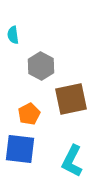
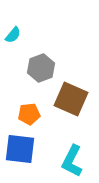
cyan semicircle: rotated 132 degrees counterclockwise
gray hexagon: moved 2 px down; rotated 12 degrees clockwise
brown square: rotated 36 degrees clockwise
orange pentagon: rotated 20 degrees clockwise
